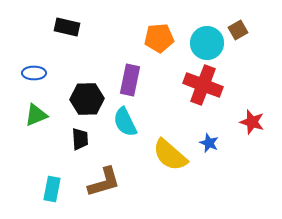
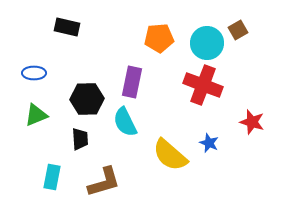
purple rectangle: moved 2 px right, 2 px down
cyan rectangle: moved 12 px up
